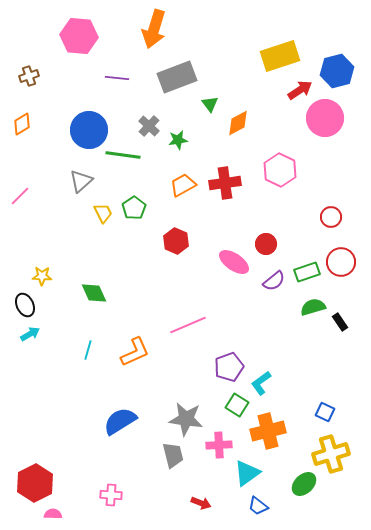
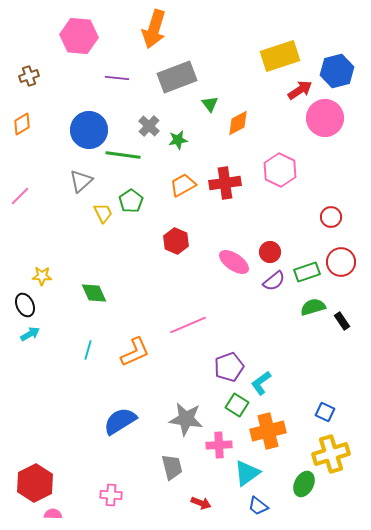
green pentagon at (134, 208): moved 3 px left, 7 px up
red circle at (266, 244): moved 4 px right, 8 px down
black rectangle at (340, 322): moved 2 px right, 1 px up
gray trapezoid at (173, 455): moved 1 px left, 12 px down
green ellipse at (304, 484): rotated 20 degrees counterclockwise
